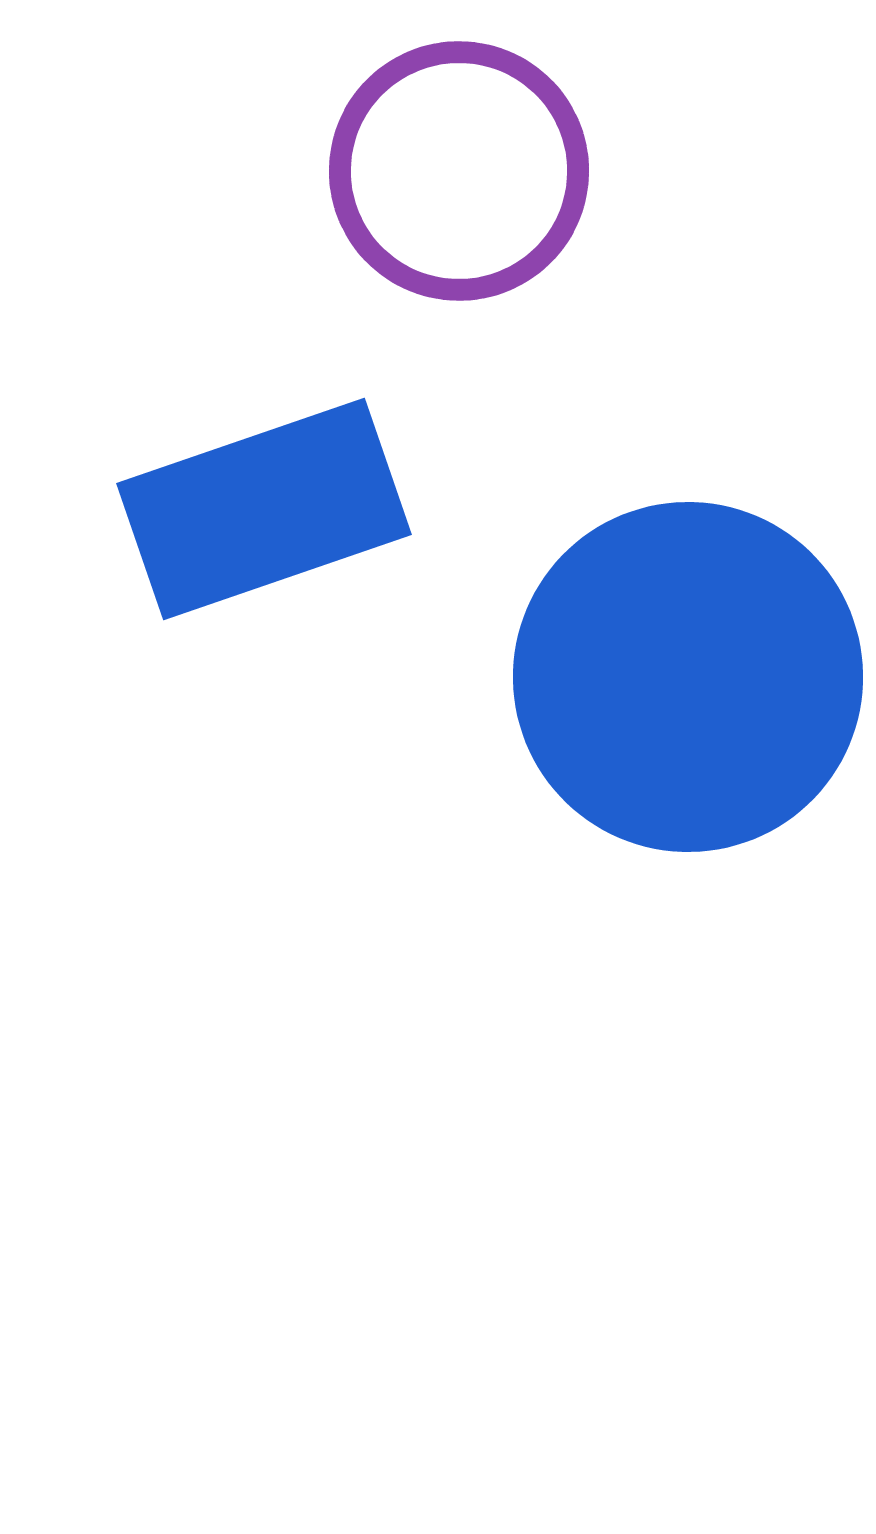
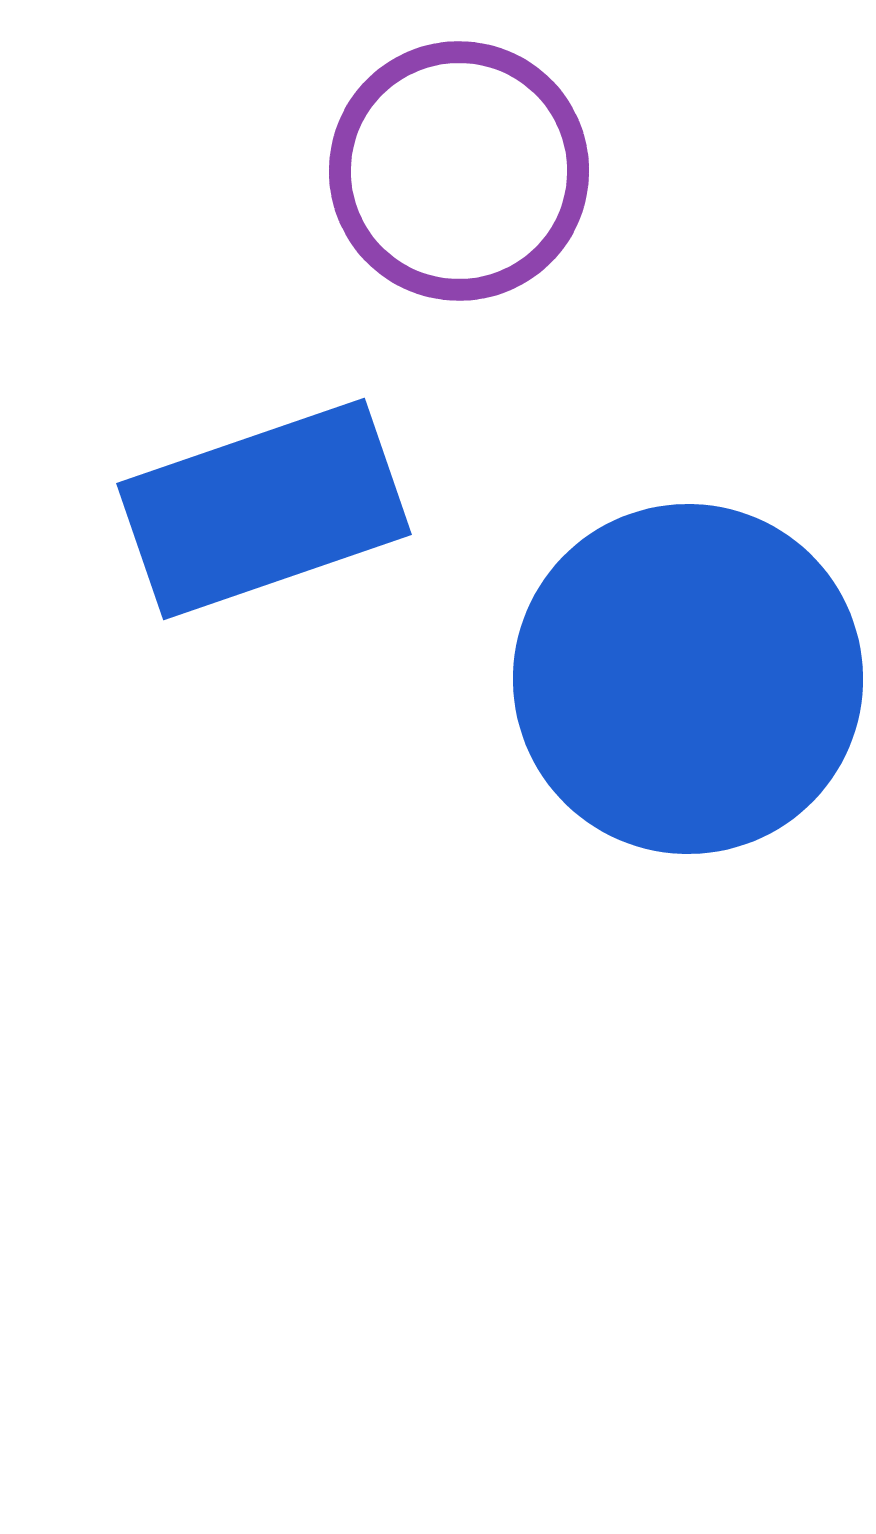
blue circle: moved 2 px down
